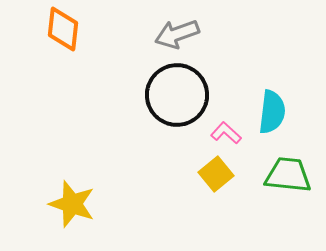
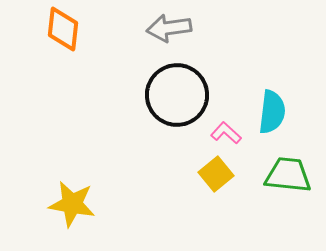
gray arrow: moved 8 px left, 6 px up; rotated 12 degrees clockwise
yellow star: rotated 9 degrees counterclockwise
